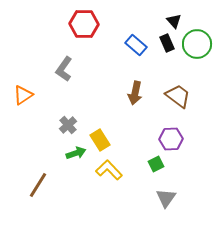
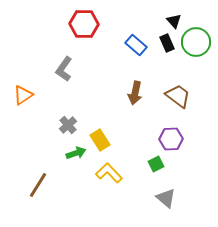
green circle: moved 1 px left, 2 px up
yellow L-shape: moved 3 px down
gray triangle: rotated 25 degrees counterclockwise
